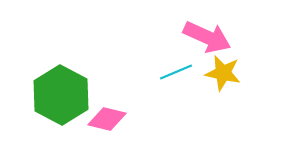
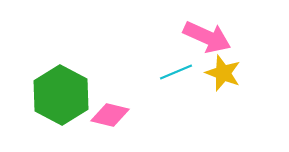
yellow star: rotated 9 degrees clockwise
pink diamond: moved 3 px right, 4 px up
